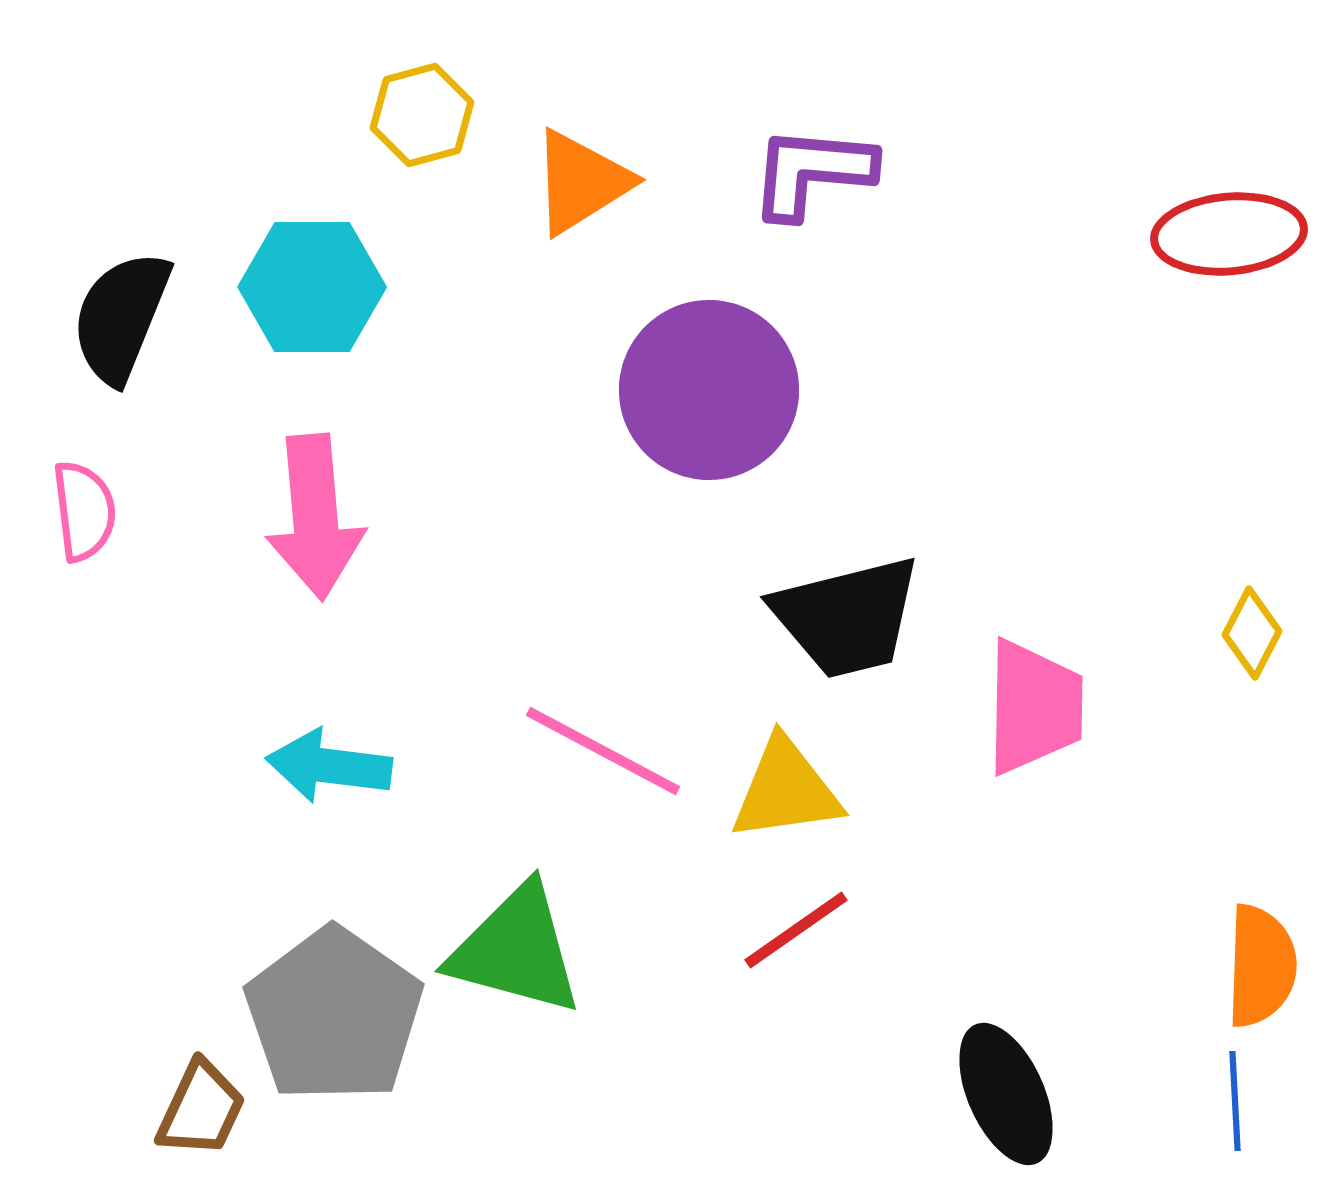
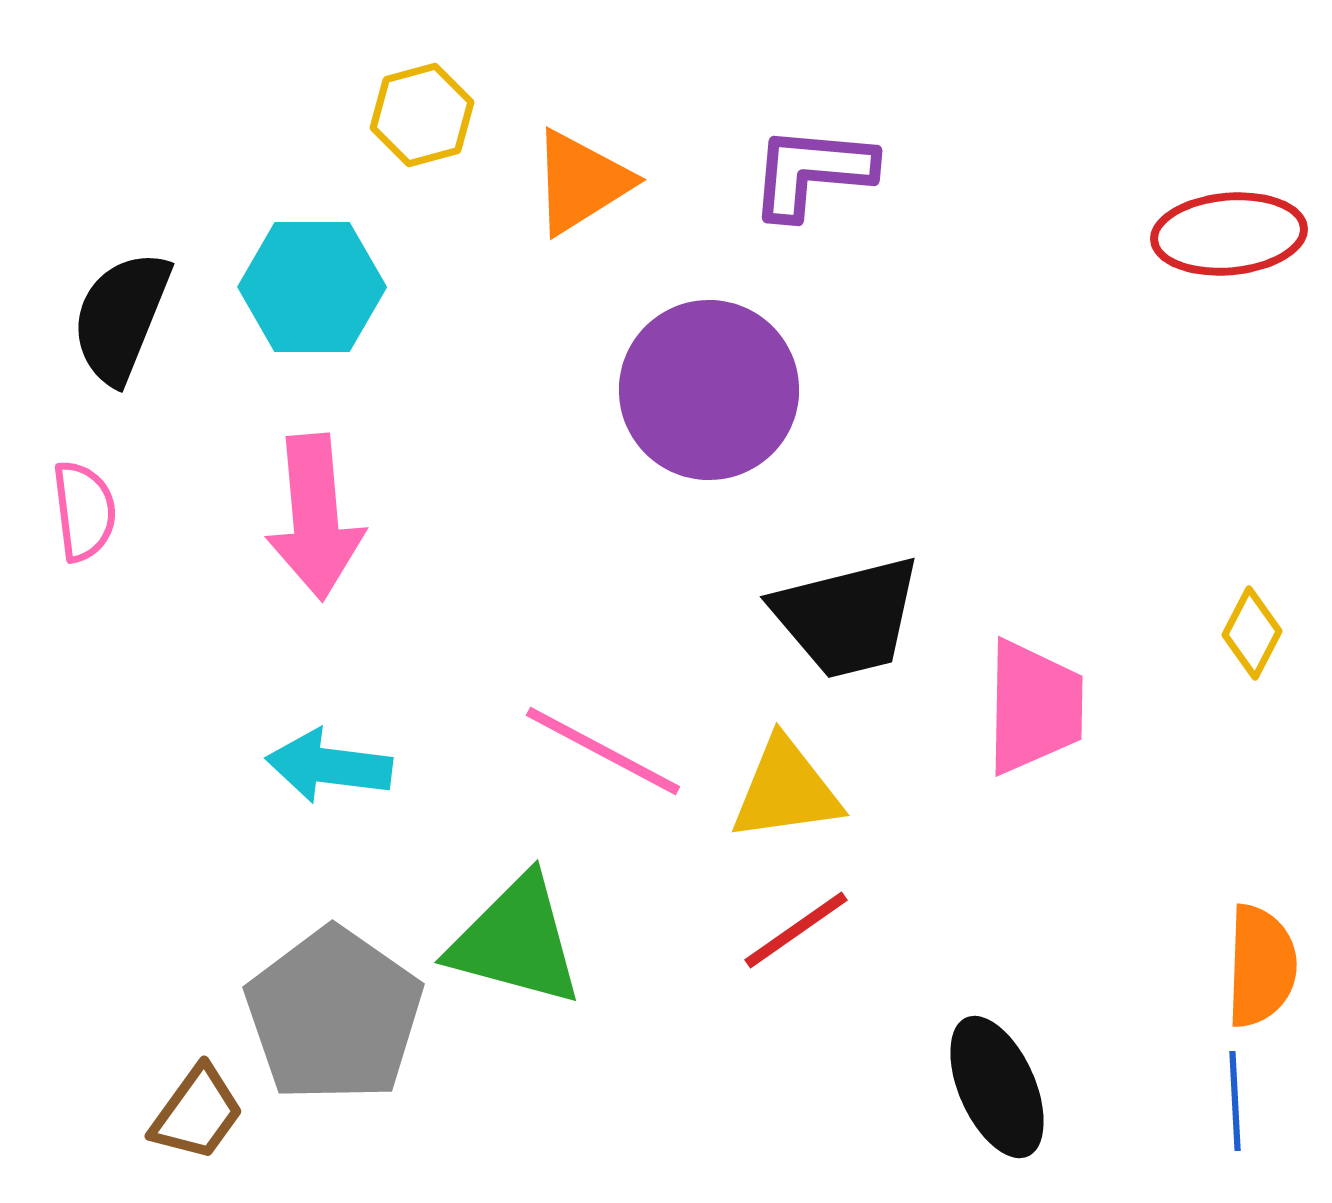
green triangle: moved 9 px up
black ellipse: moved 9 px left, 7 px up
brown trapezoid: moved 4 px left, 4 px down; rotated 11 degrees clockwise
